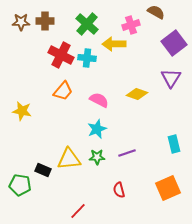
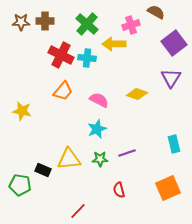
green star: moved 3 px right, 2 px down
